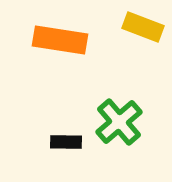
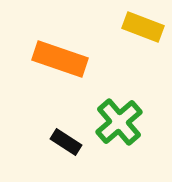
orange rectangle: moved 19 px down; rotated 10 degrees clockwise
black rectangle: rotated 32 degrees clockwise
